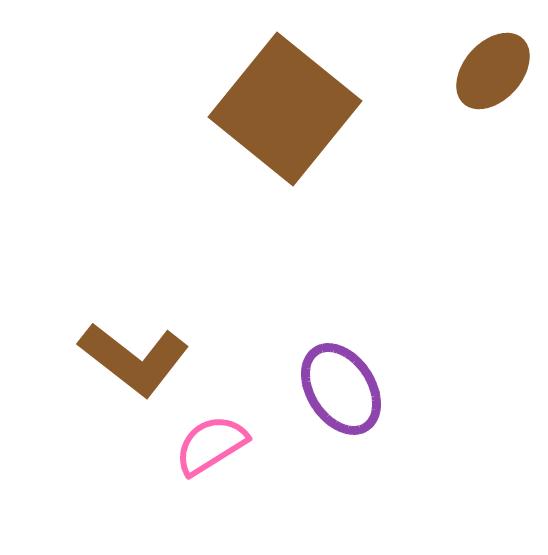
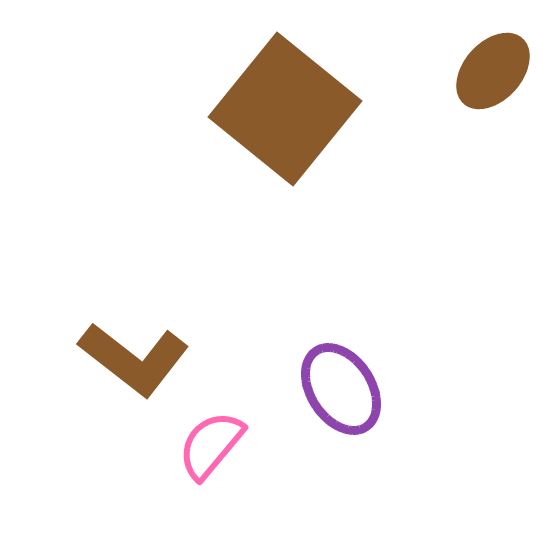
pink semicircle: rotated 18 degrees counterclockwise
